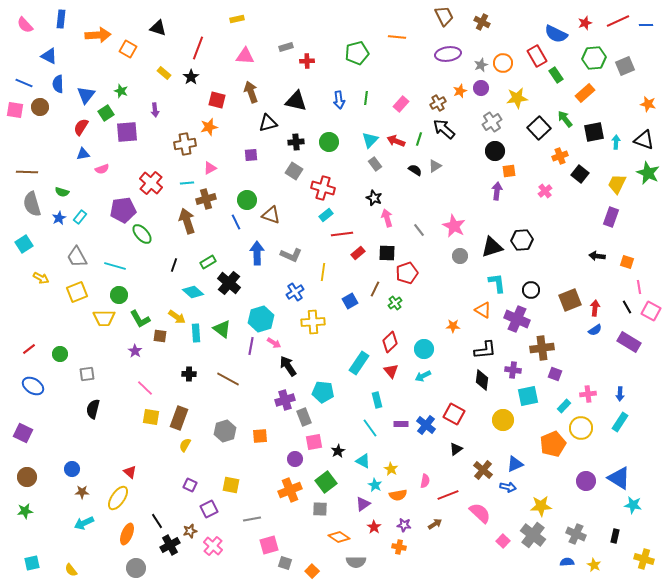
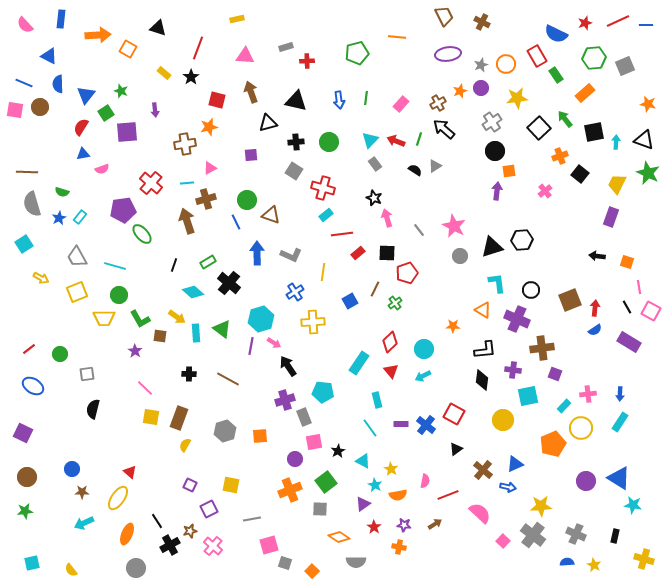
orange circle at (503, 63): moved 3 px right, 1 px down
